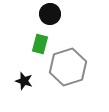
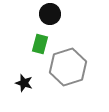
black star: moved 2 px down
